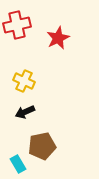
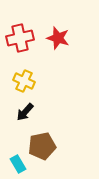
red cross: moved 3 px right, 13 px down
red star: rotated 30 degrees counterclockwise
black arrow: rotated 24 degrees counterclockwise
